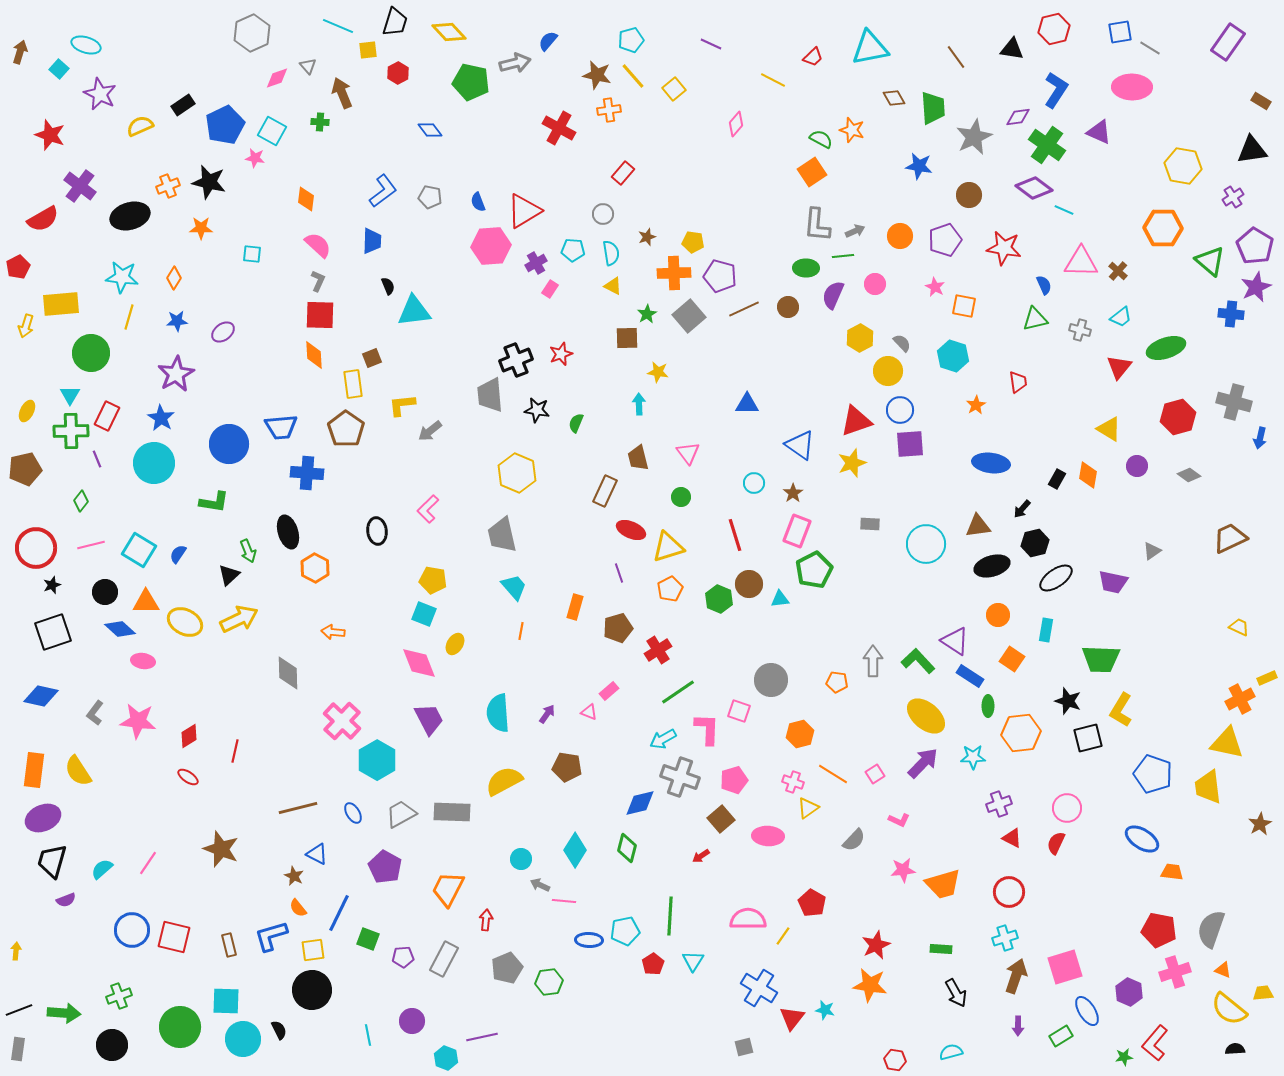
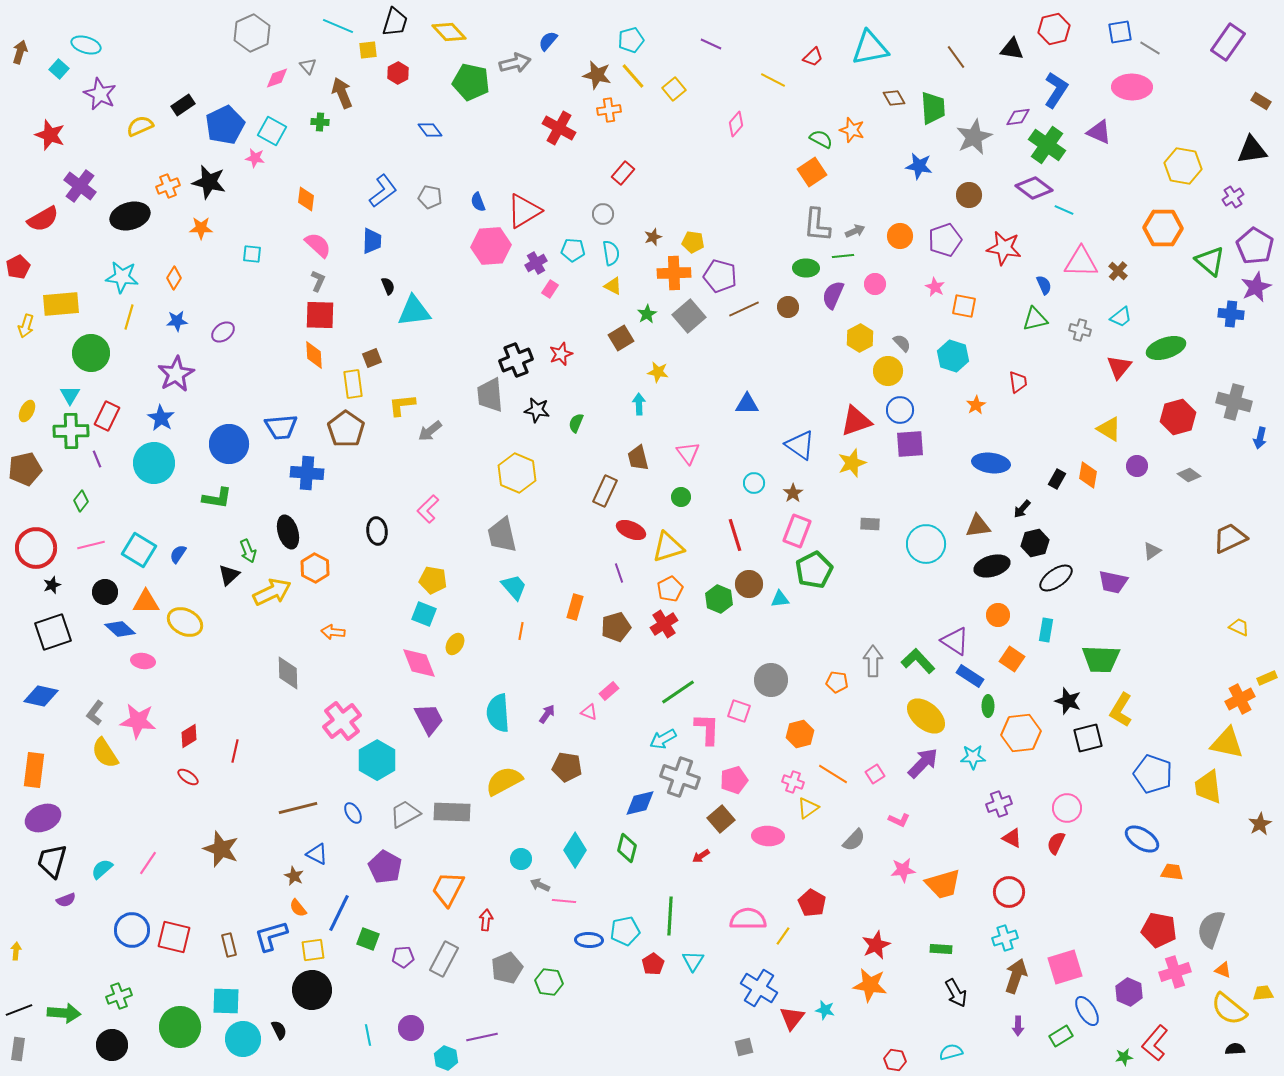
brown star at (647, 237): moved 6 px right
brown square at (627, 338): moved 6 px left; rotated 30 degrees counterclockwise
green L-shape at (214, 502): moved 3 px right, 4 px up
yellow arrow at (239, 619): moved 33 px right, 27 px up
brown pentagon at (618, 628): moved 2 px left, 1 px up
red cross at (658, 650): moved 6 px right, 26 px up
pink cross at (342, 721): rotated 9 degrees clockwise
yellow semicircle at (78, 771): moved 27 px right, 18 px up
gray trapezoid at (401, 814): moved 4 px right
green hexagon at (549, 982): rotated 16 degrees clockwise
purple circle at (412, 1021): moved 1 px left, 7 px down
